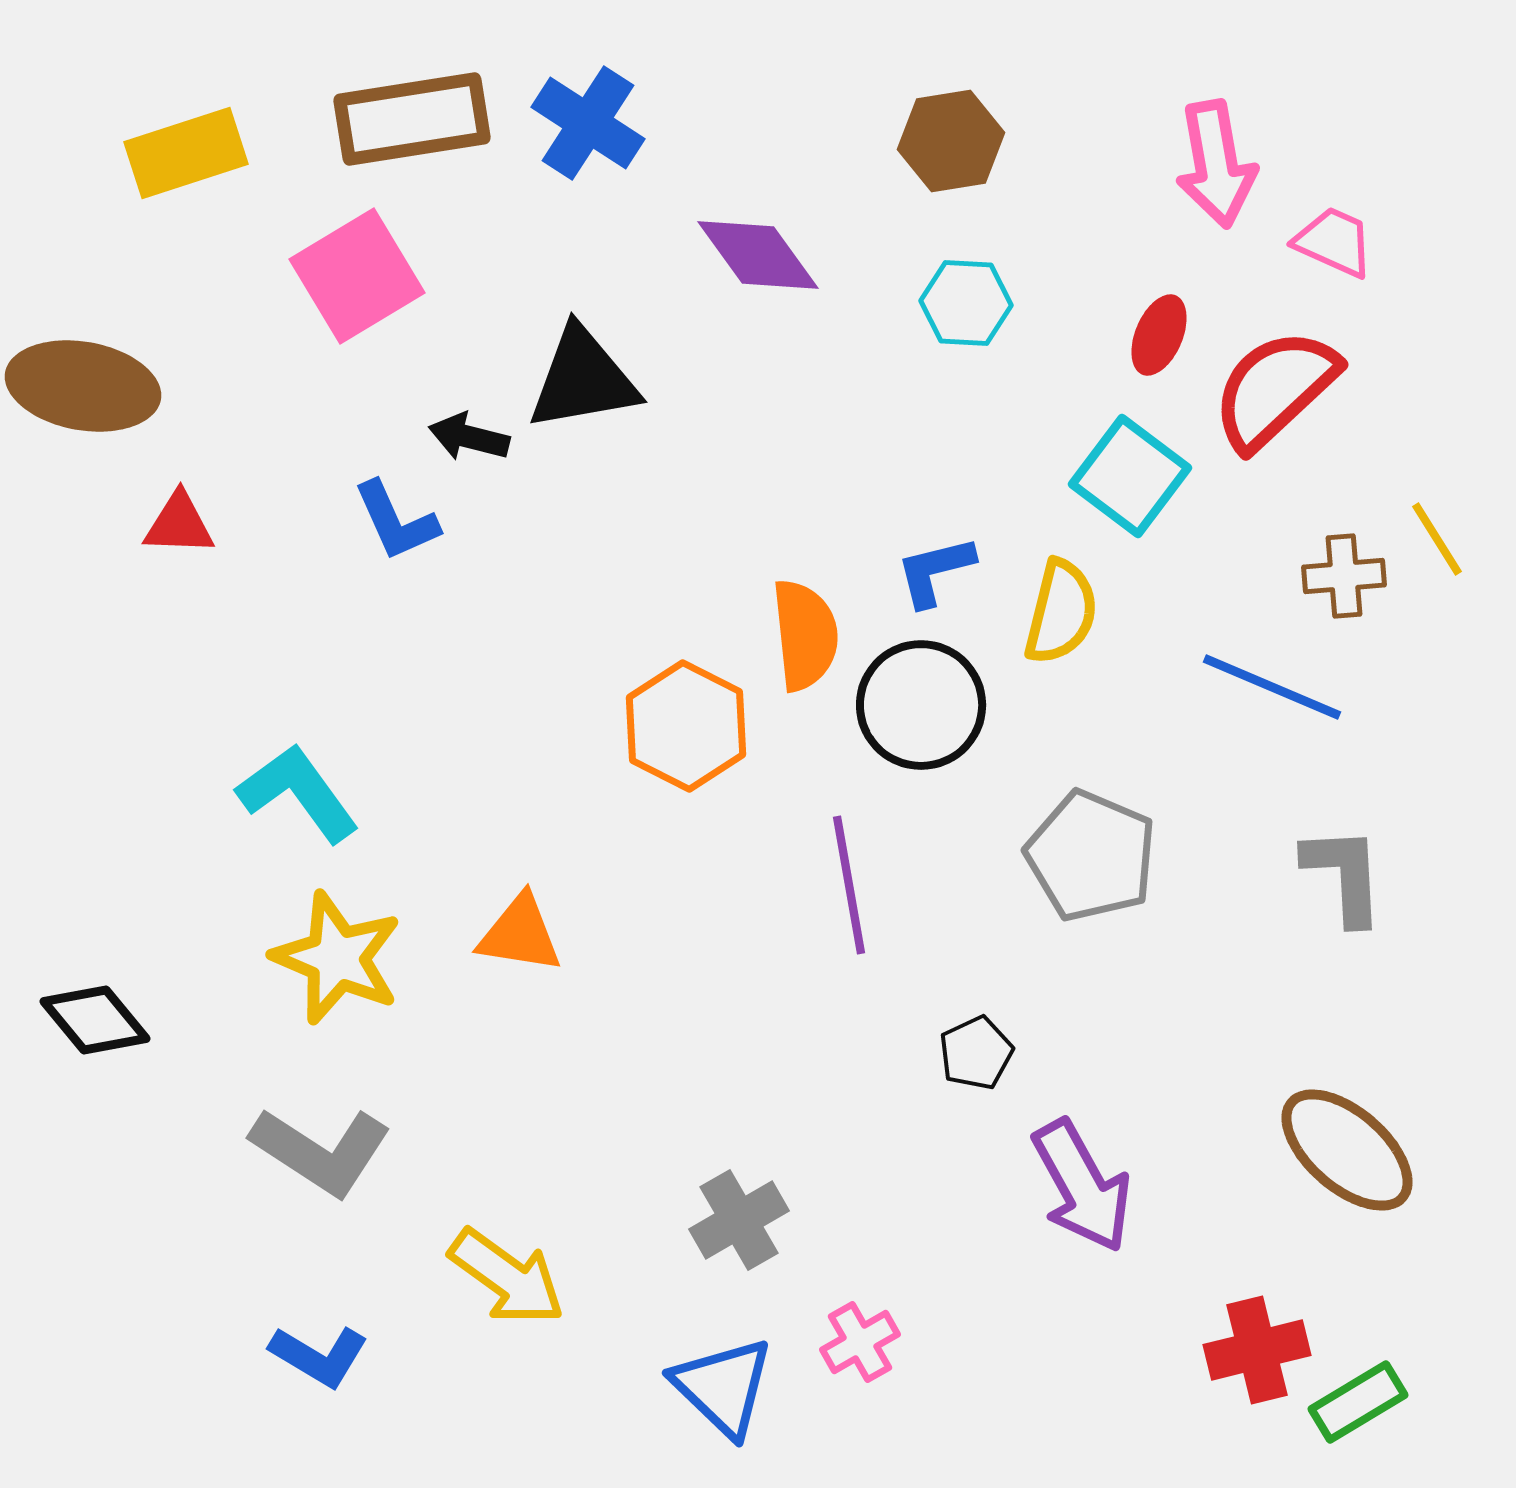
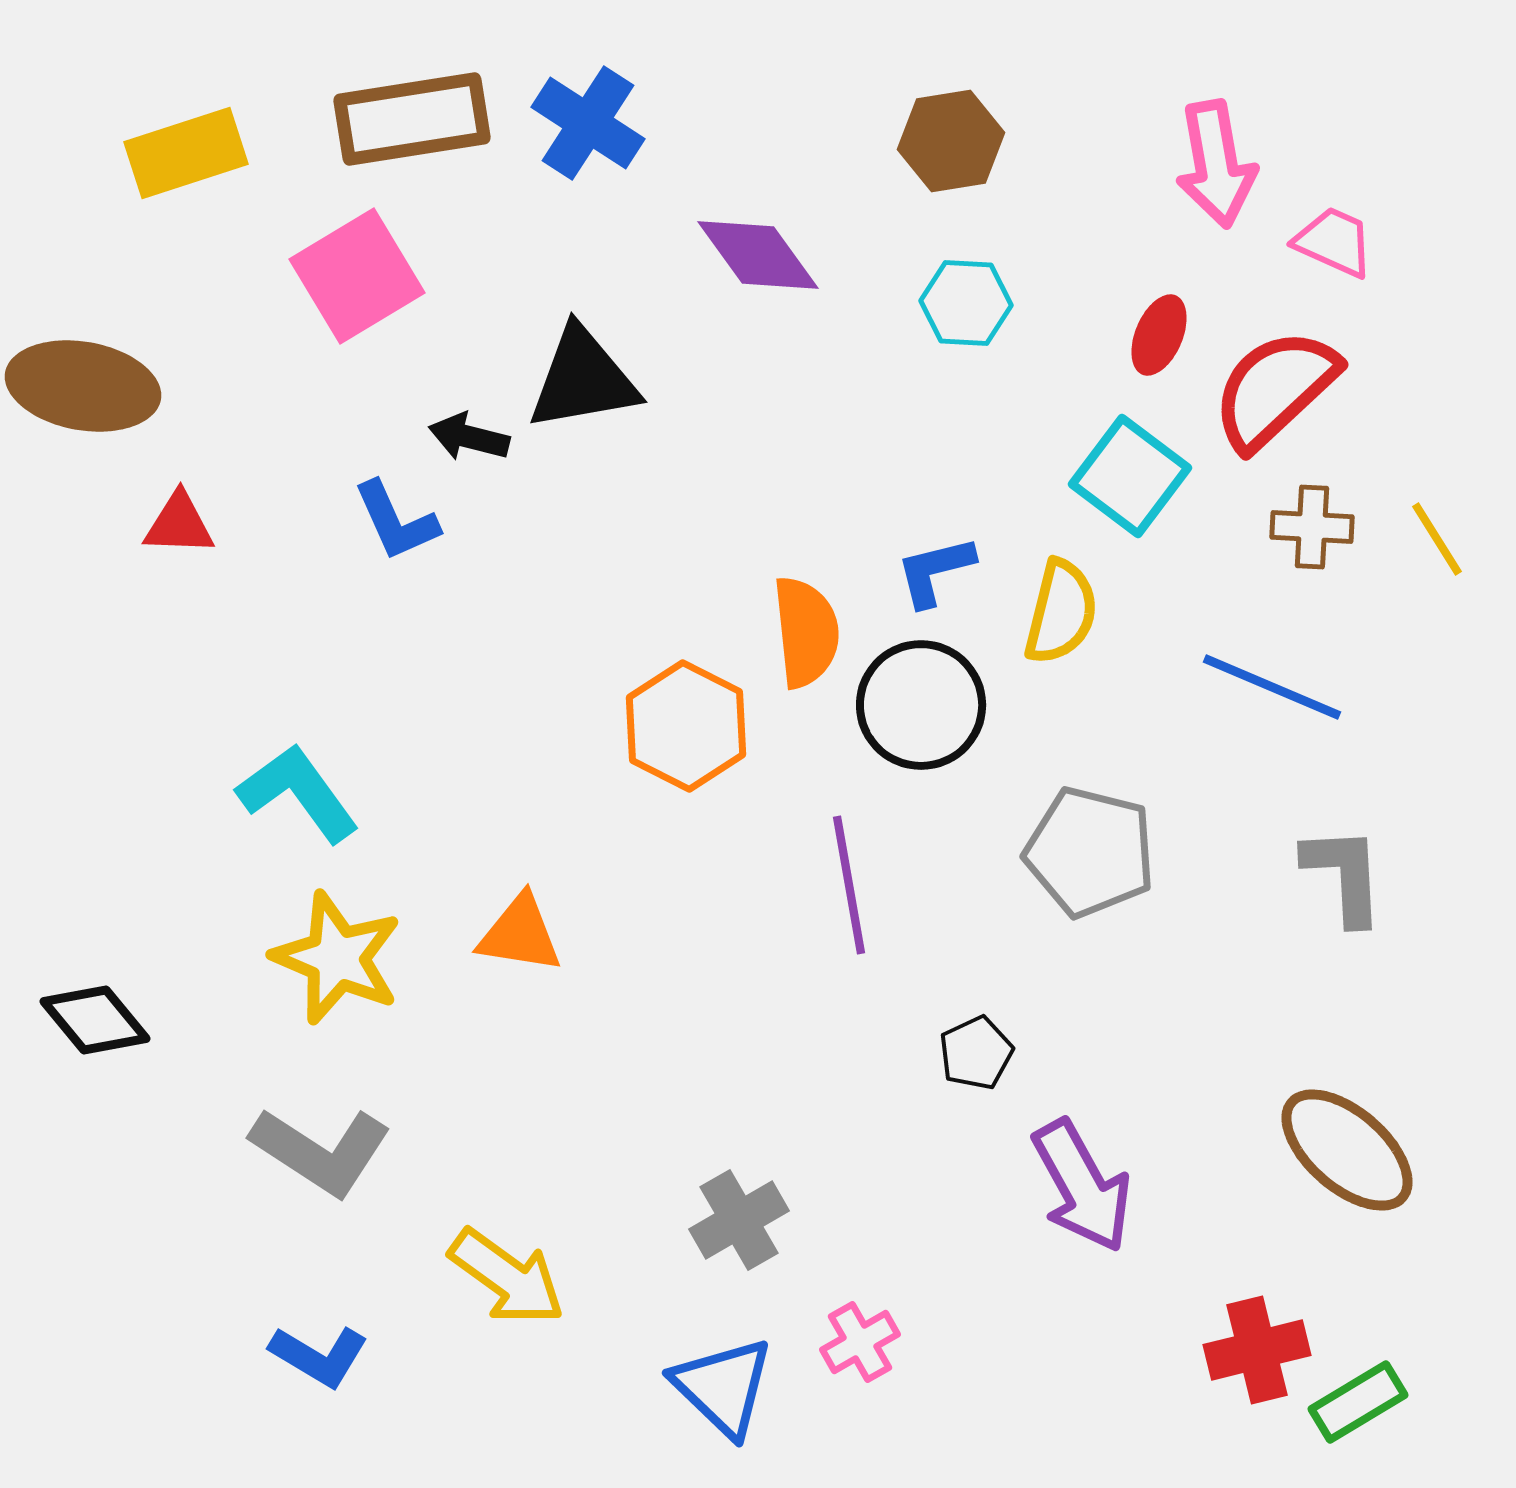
brown cross at (1344, 576): moved 32 px left, 49 px up; rotated 8 degrees clockwise
orange semicircle at (805, 635): moved 1 px right, 3 px up
gray pentagon at (1091, 856): moved 1 px left, 4 px up; rotated 9 degrees counterclockwise
